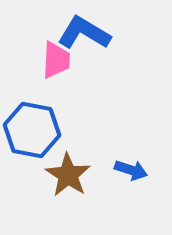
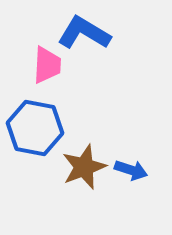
pink trapezoid: moved 9 px left, 5 px down
blue hexagon: moved 3 px right, 2 px up
brown star: moved 16 px right, 8 px up; rotated 18 degrees clockwise
